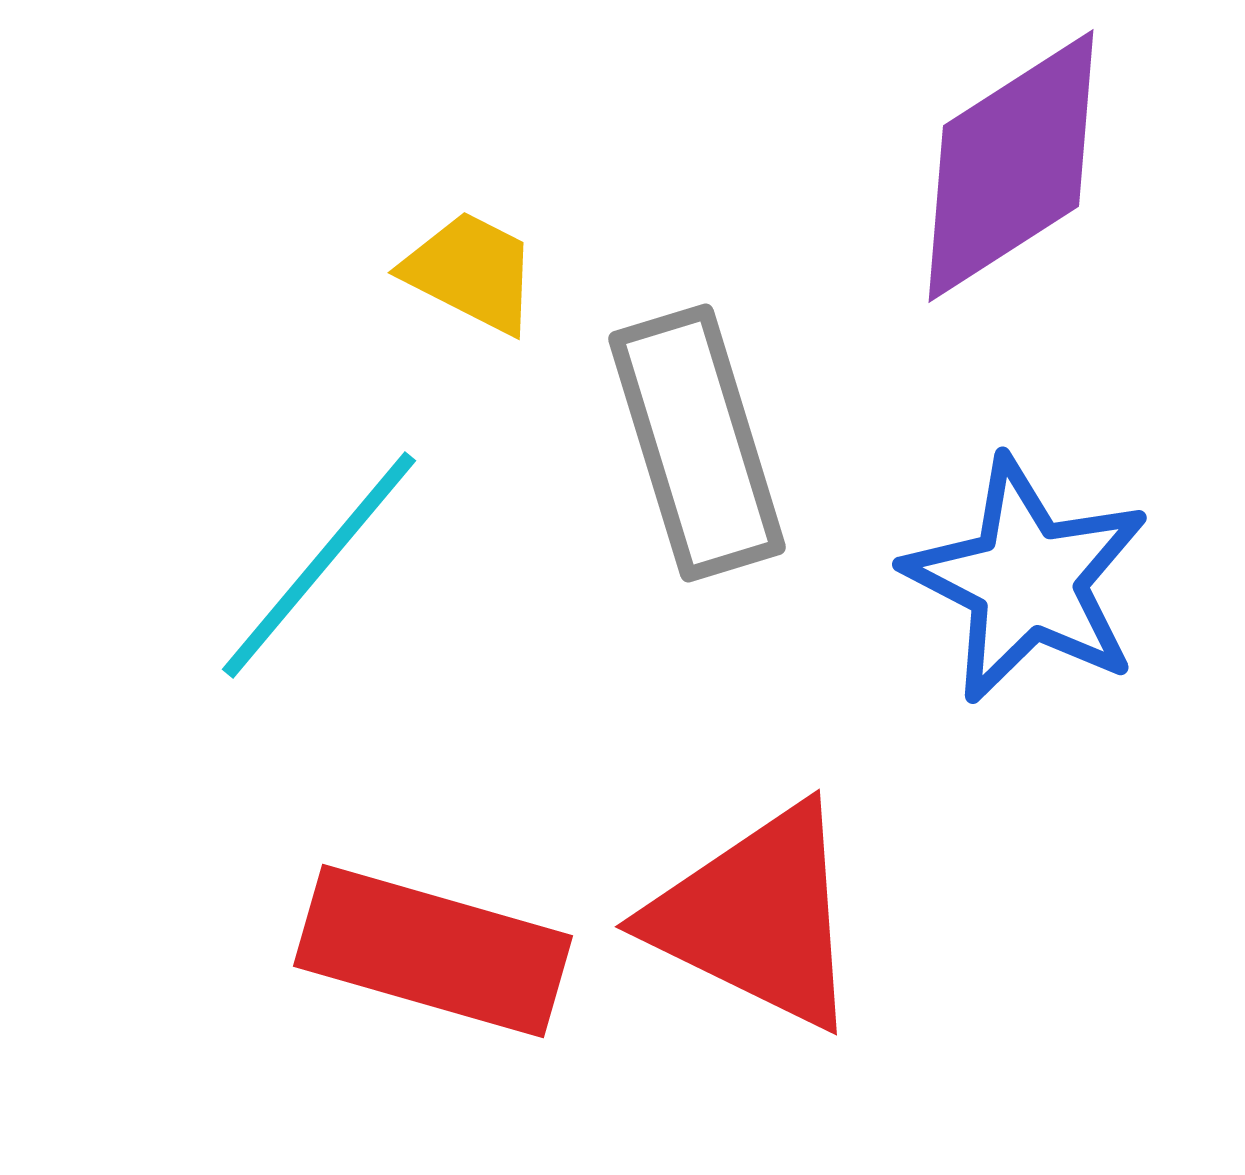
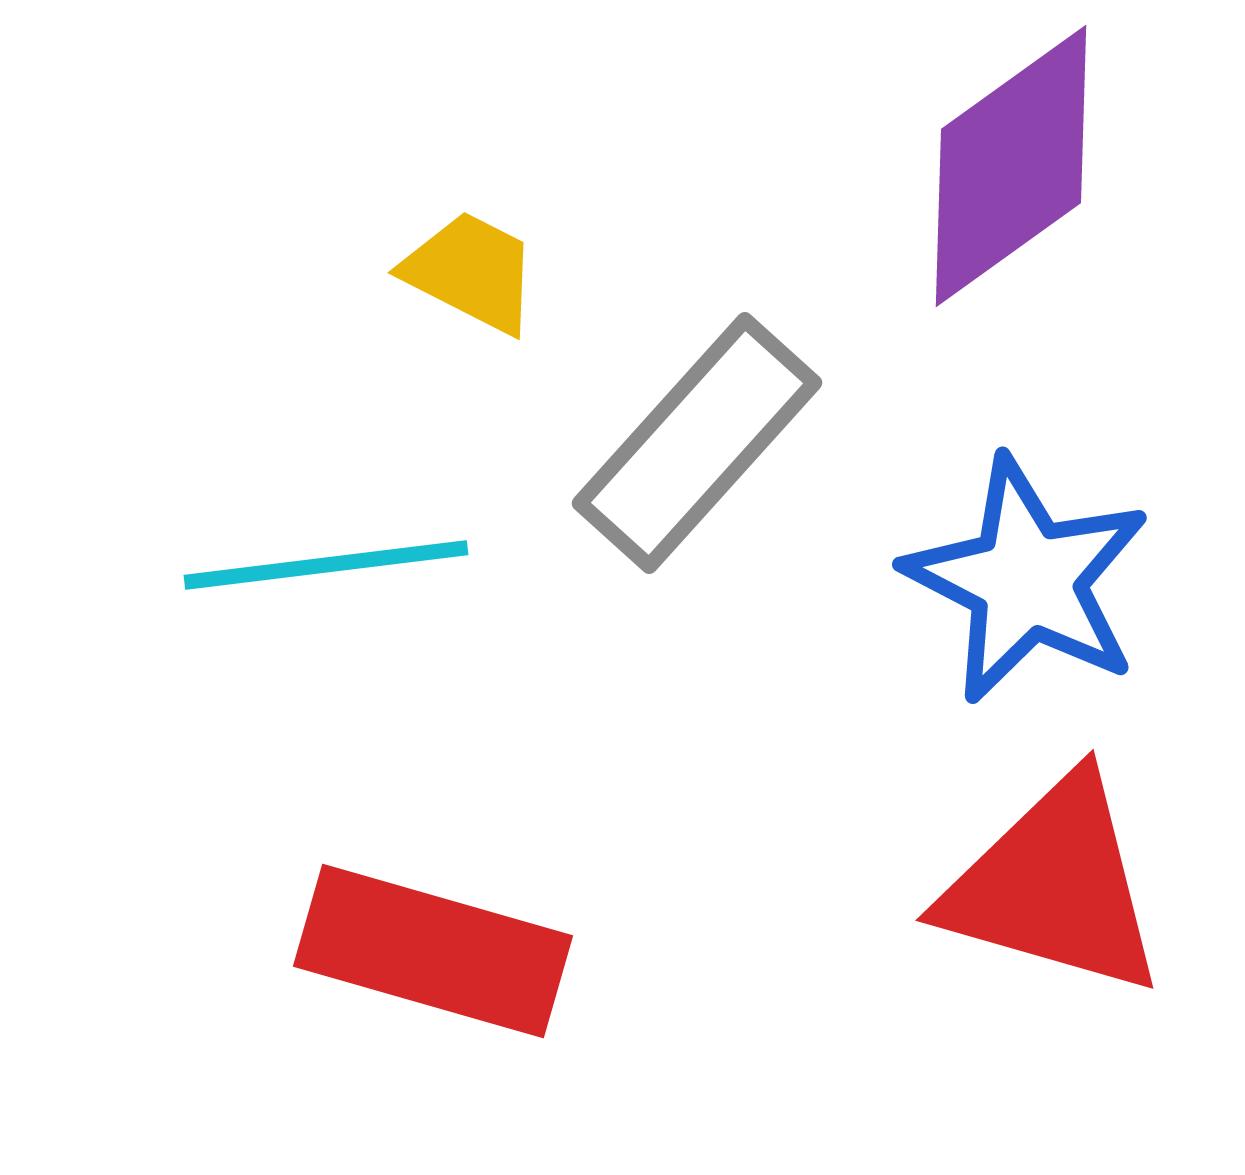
purple diamond: rotated 3 degrees counterclockwise
gray rectangle: rotated 59 degrees clockwise
cyan line: moved 7 px right; rotated 43 degrees clockwise
red triangle: moved 297 px right, 31 px up; rotated 10 degrees counterclockwise
